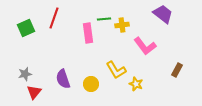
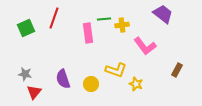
yellow L-shape: rotated 40 degrees counterclockwise
gray star: rotated 24 degrees clockwise
